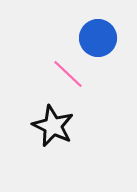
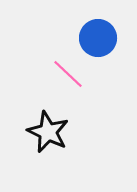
black star: moved 5 px left, 6 px down
